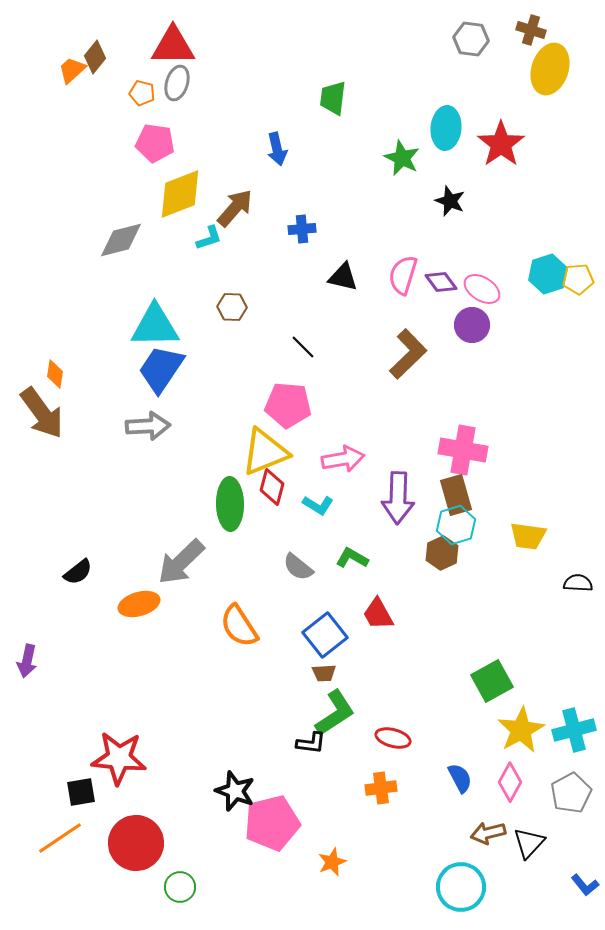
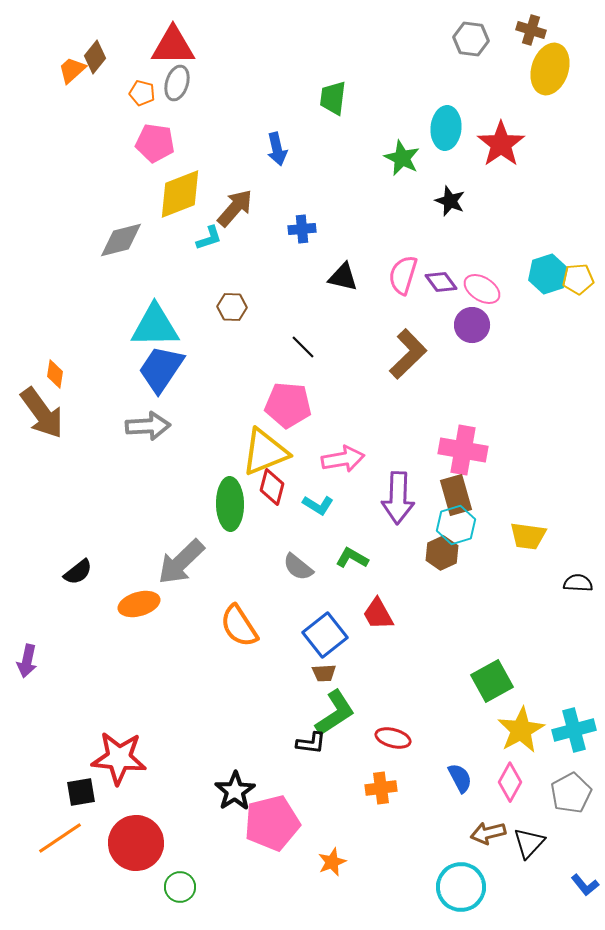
black star at (235, 791): rotated 18 degrees clockwise
